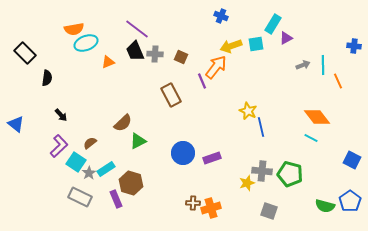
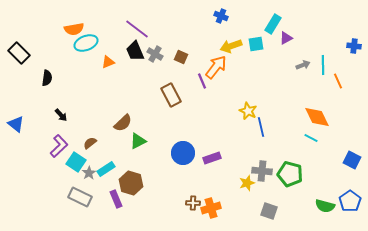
black rectangle at (25, 53): moved 6 px left
gray cross at (155, 54): rotated 28 degrees clockwise
orange diamond at (317, 117): rotated 12 degrees clockwise
